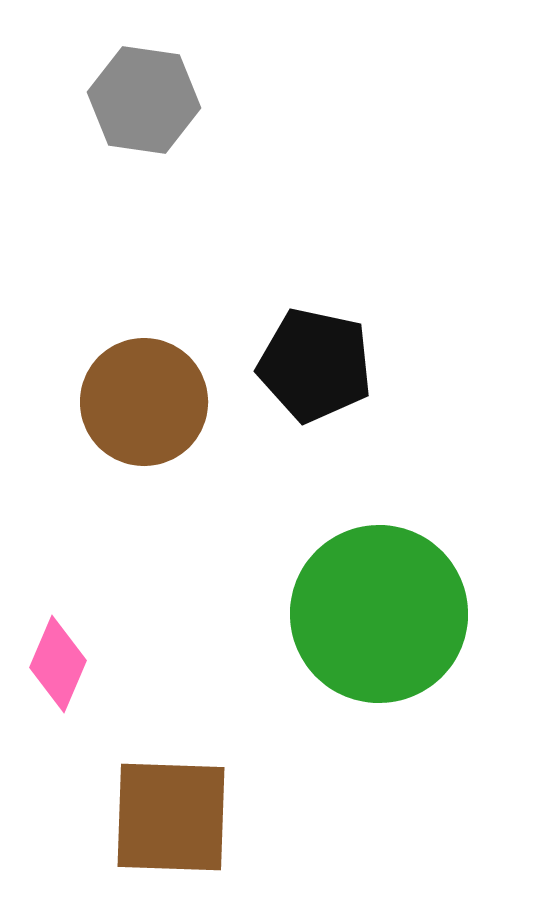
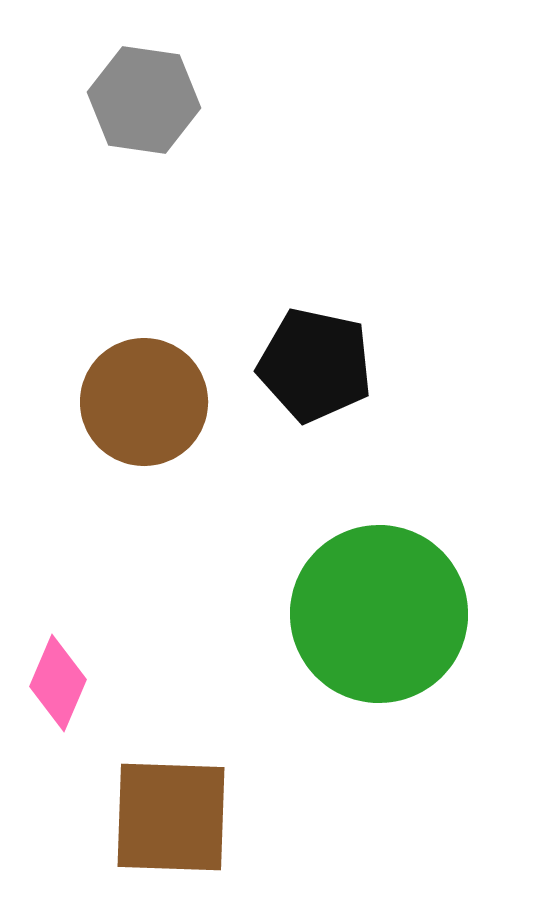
pink diamond: moved 19 px down
